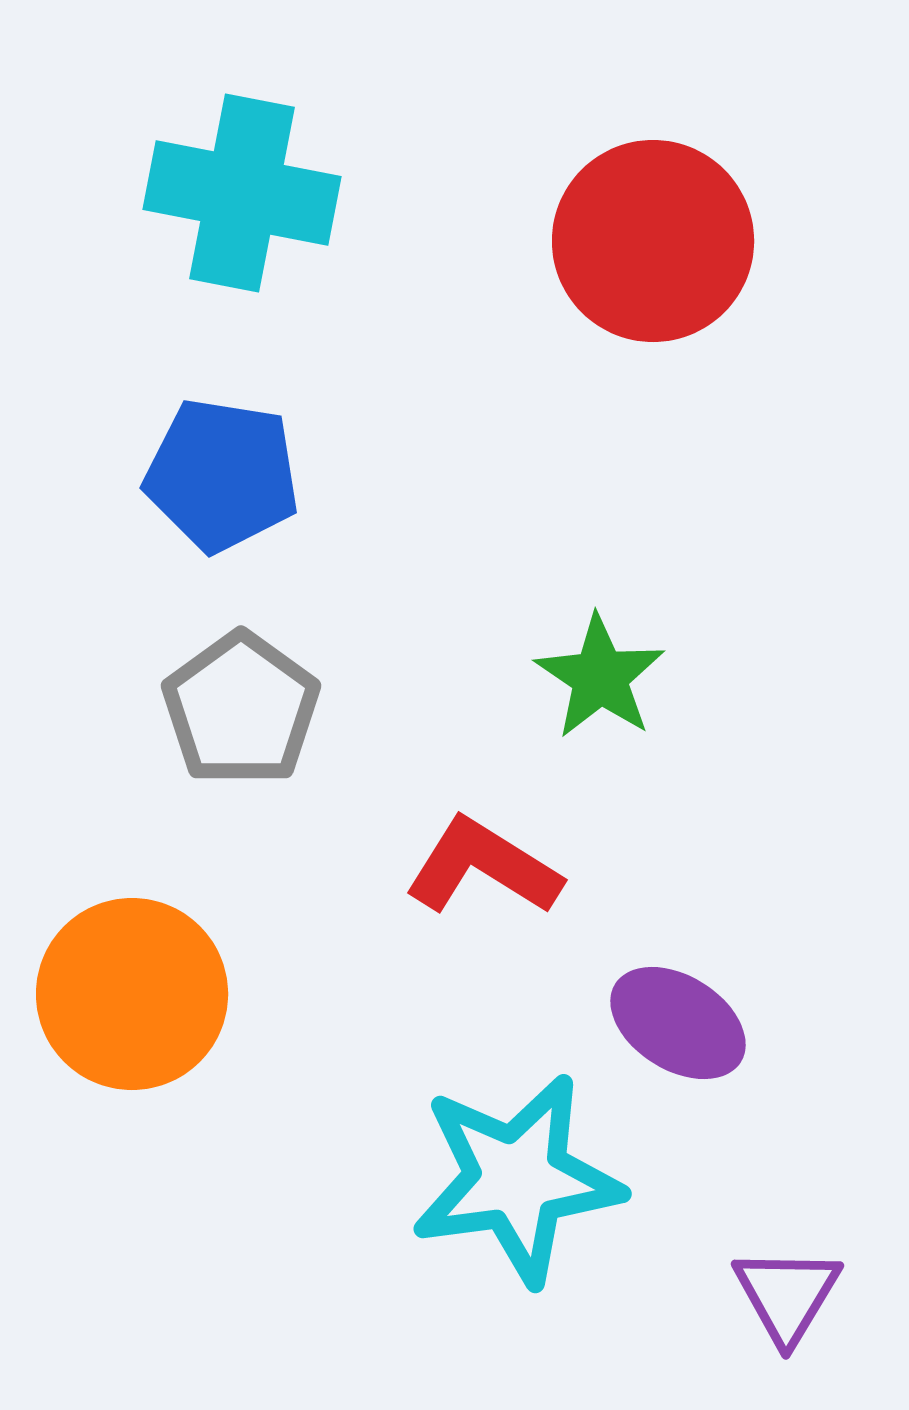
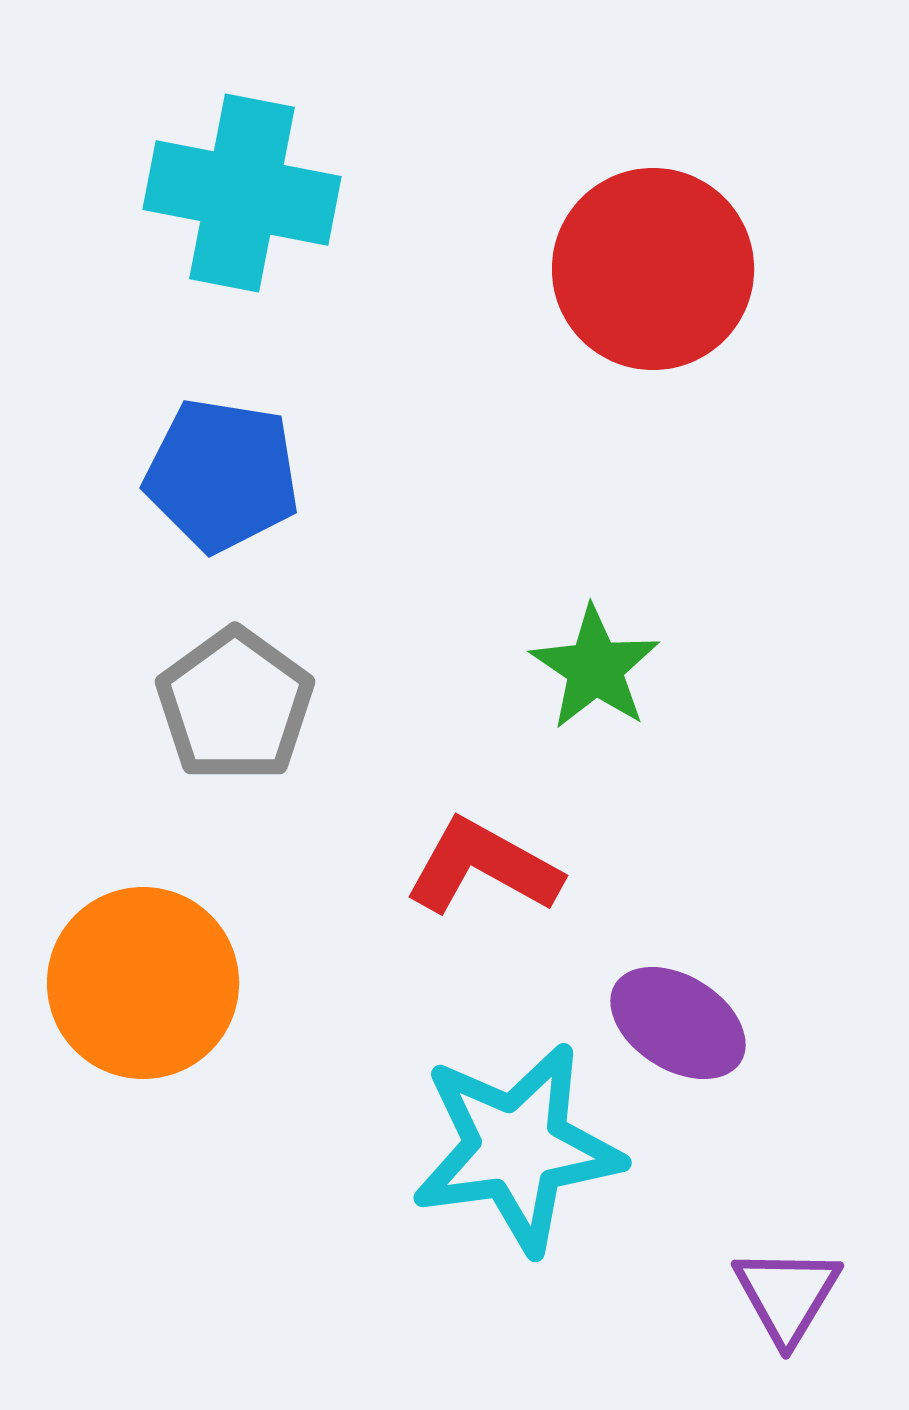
red circle: moved 28 px down
green star: moved 5 px left, 9 px up
gray pentagon: moved 6 px left, 4 px up
red L-shape: rotated 3 degrees counterclockwise
orange circle: moved 11 px right, 11 px up
cyan star: moved 31 px up
